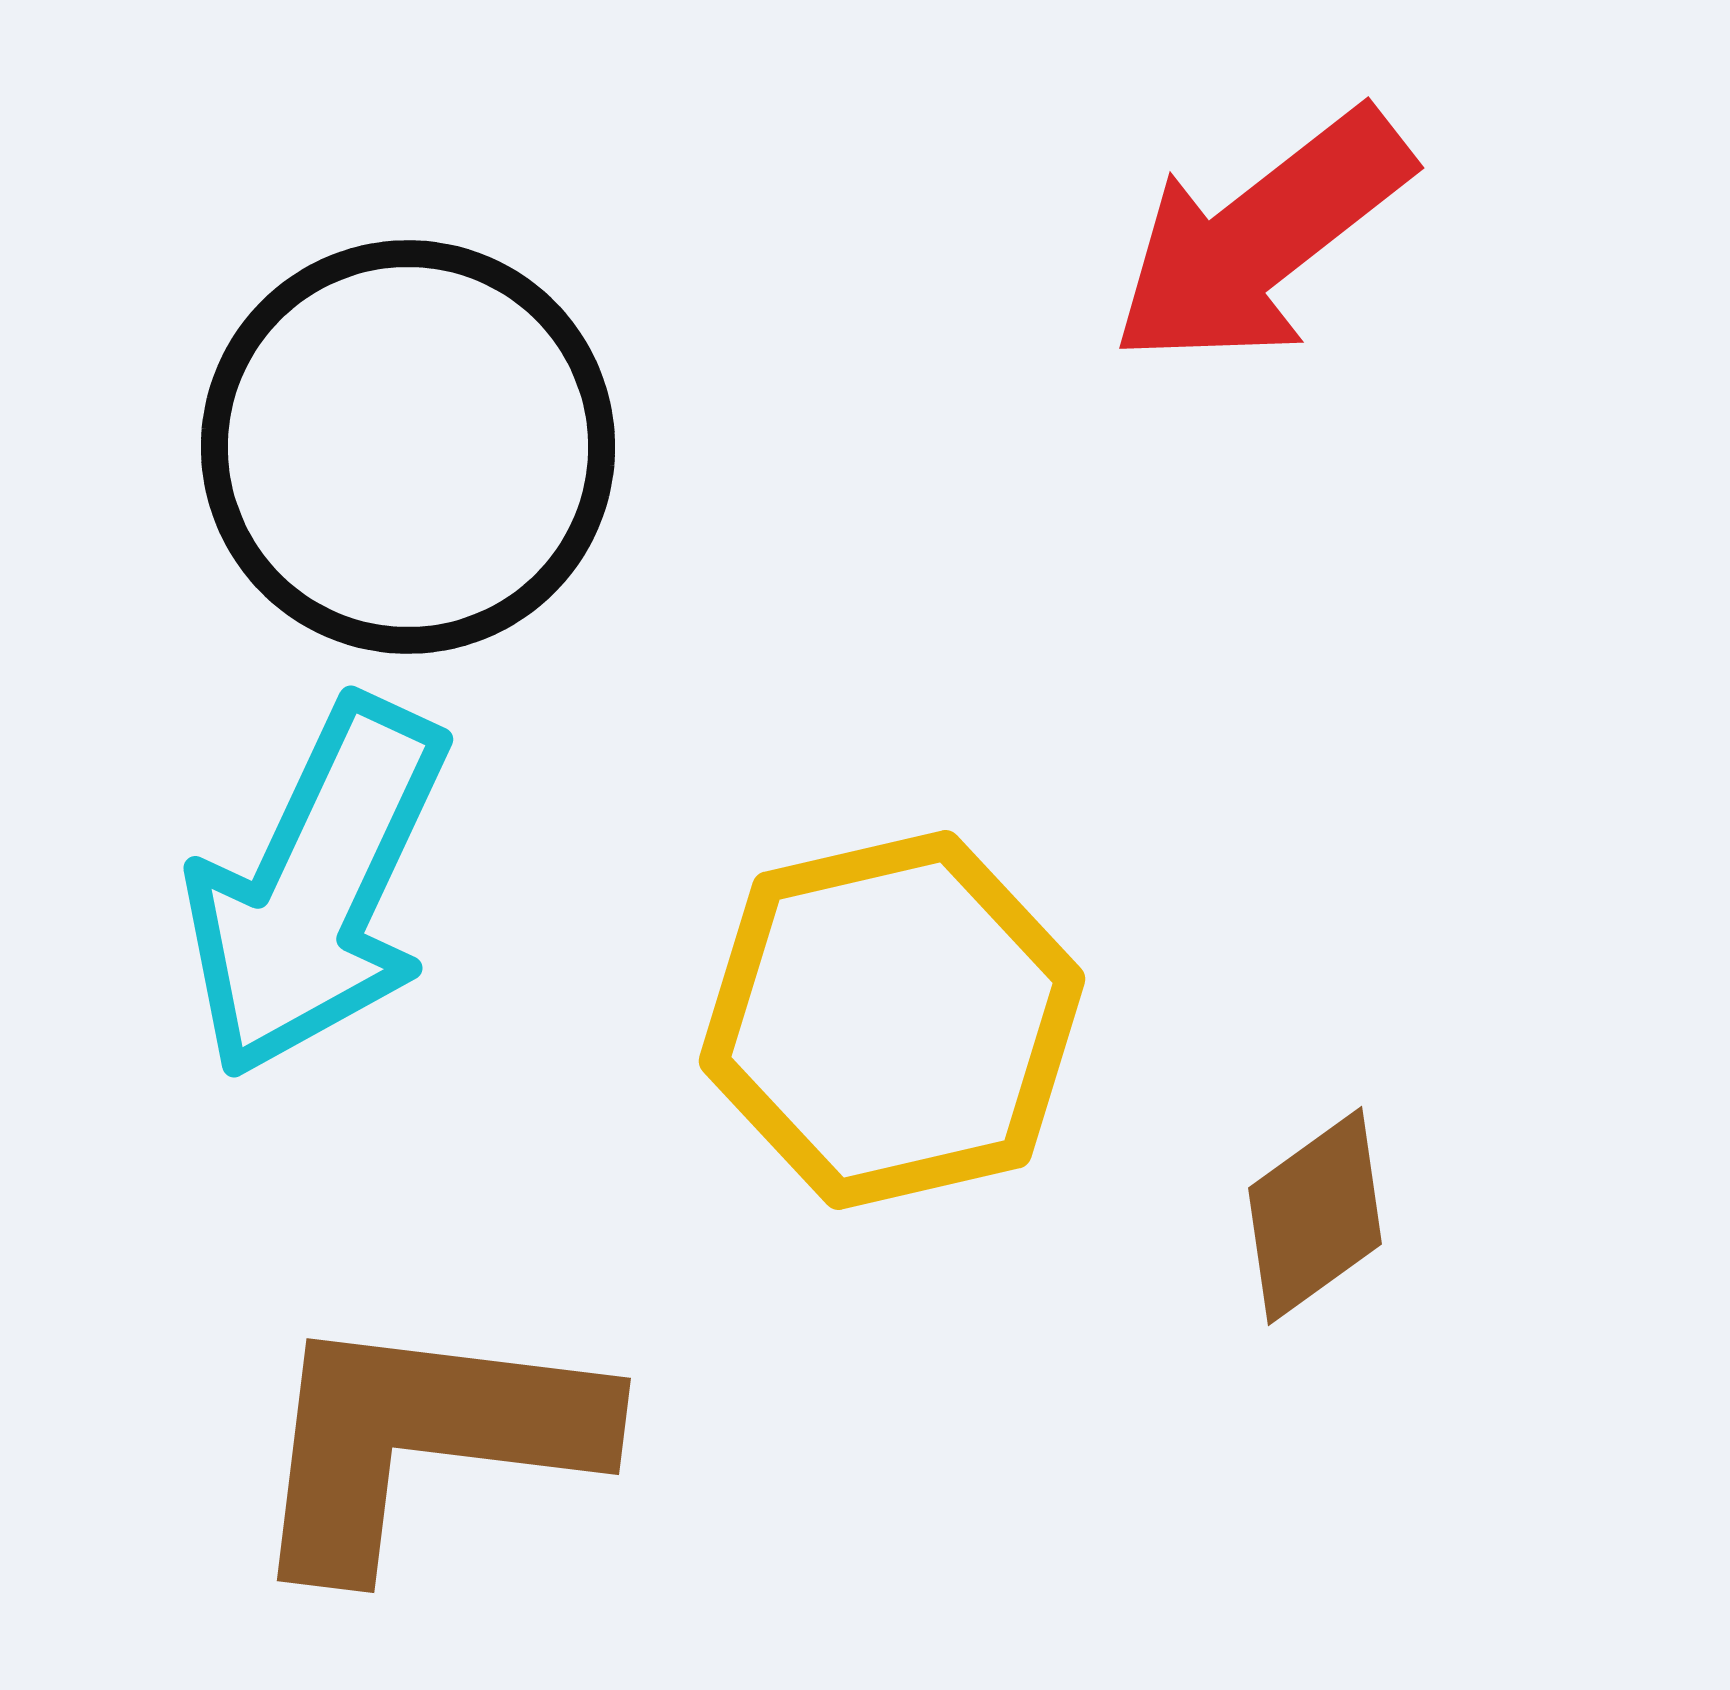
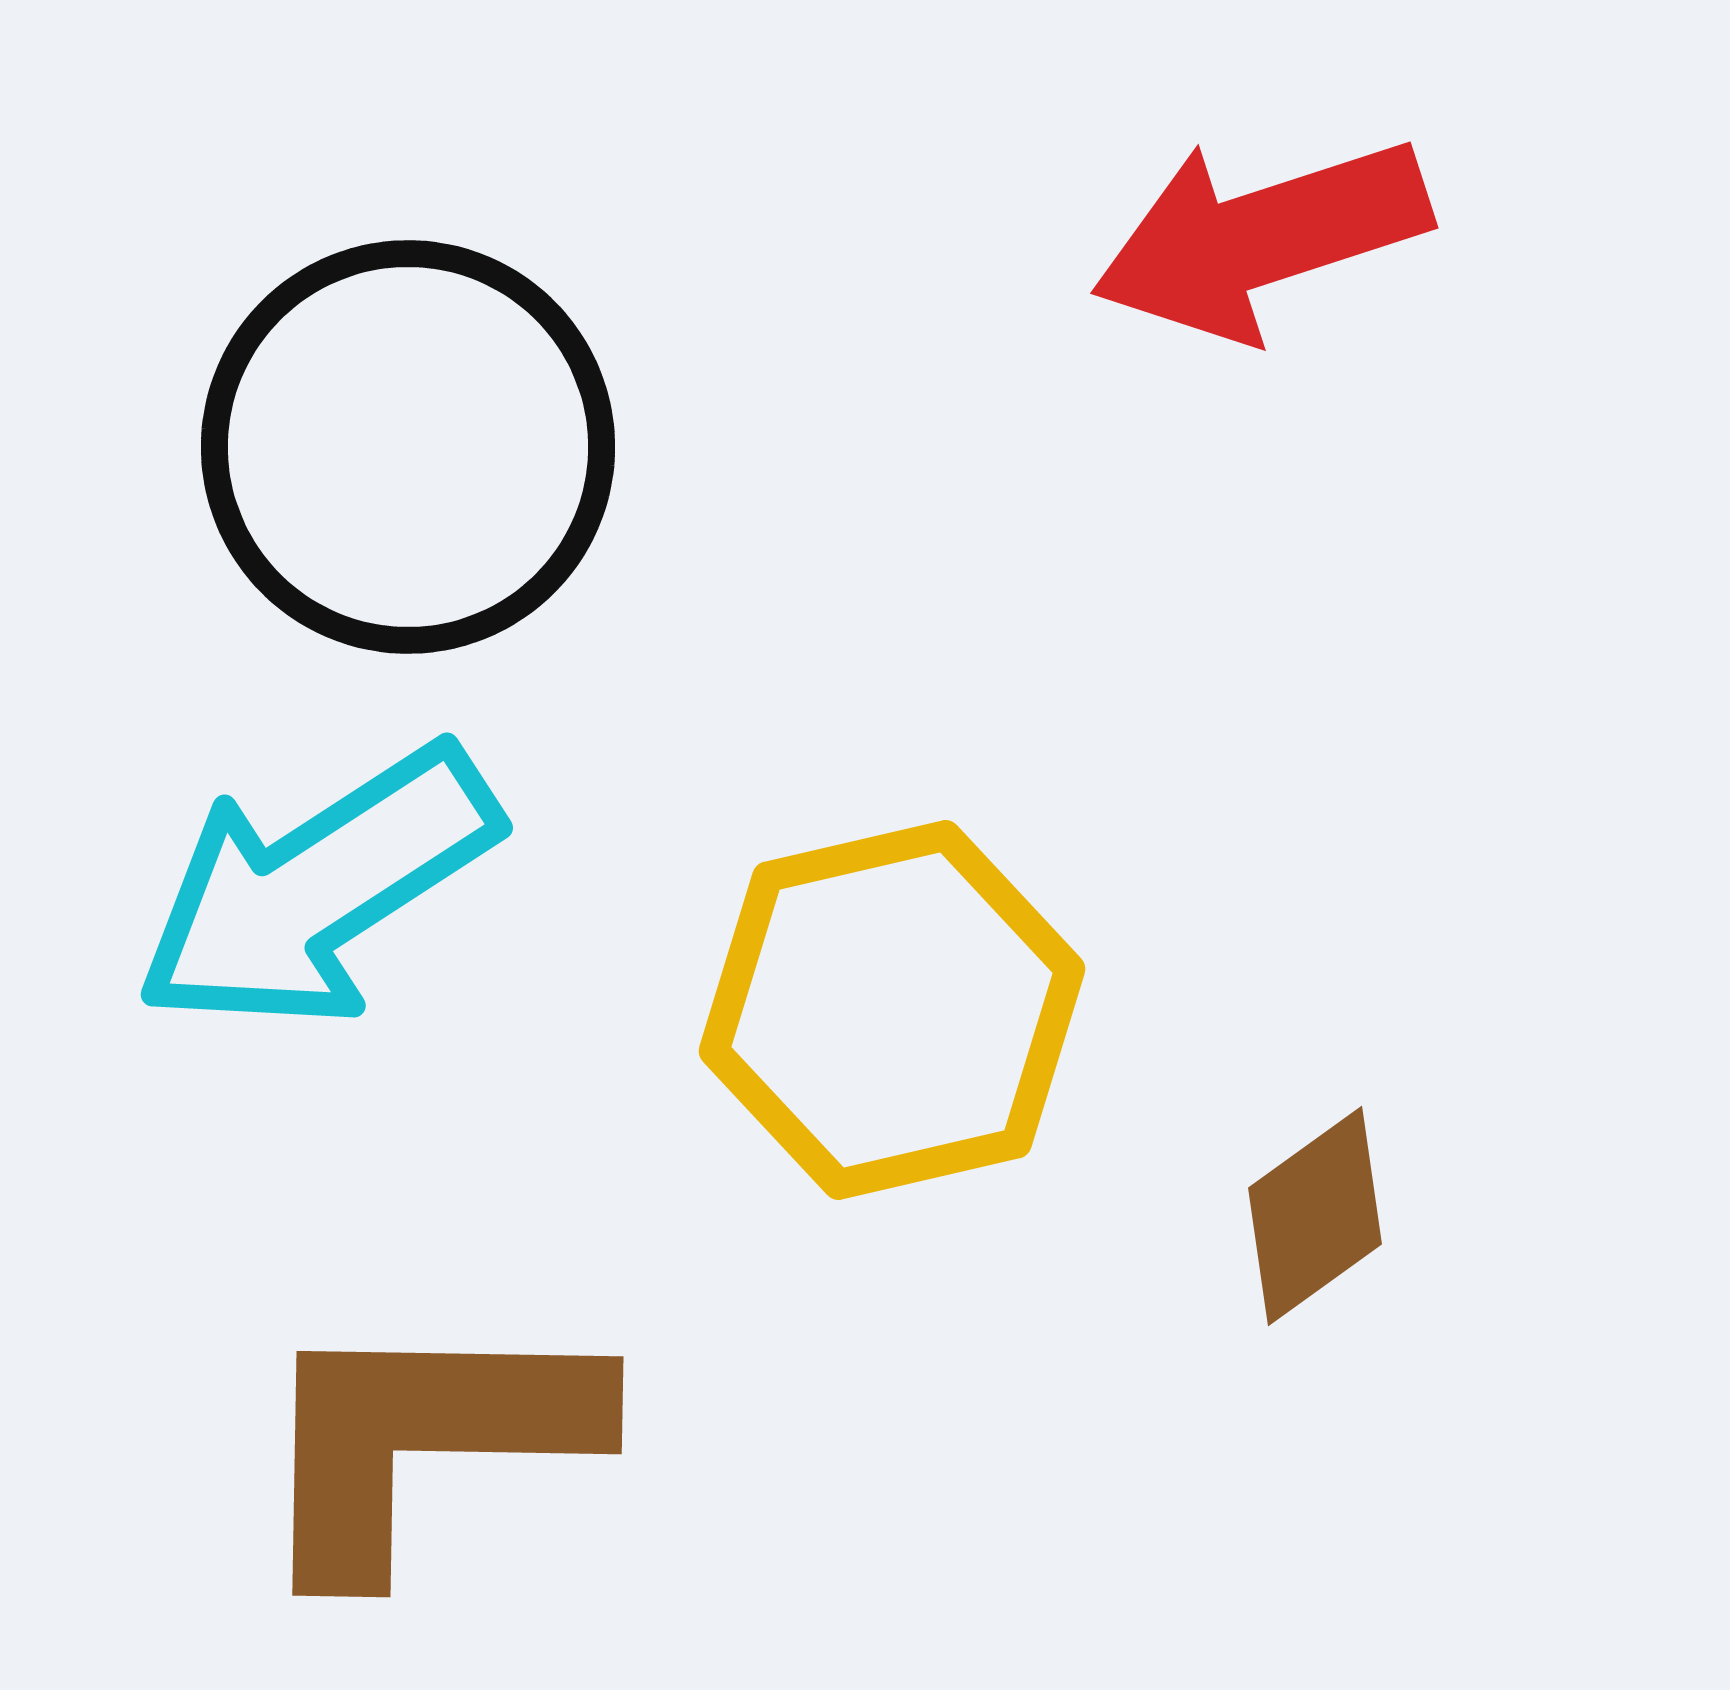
red arrow: rotated 20 degrees clockwise
cyan arrow: rotated 32 degrees clockwise
yellow hexagon: moved 10 px up
brown L-shape: rotated 6 degrees counterclockwise
